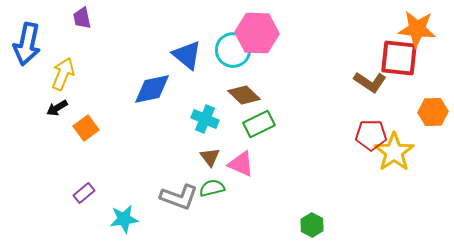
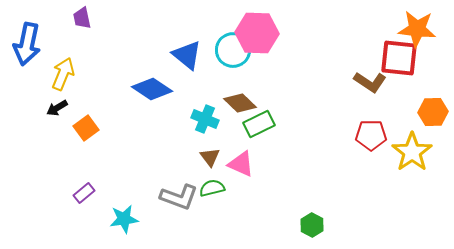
blue diamond: rotated 45 degrees clockwise
brown diamond: moved 4 px left, 8 px down
yellow star: moved 18 px right
